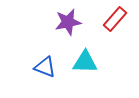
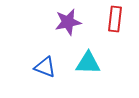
red rectangle: rotated 35 degrees counterclockwise
cyan triangle: moved 3 px right, 1 px down
